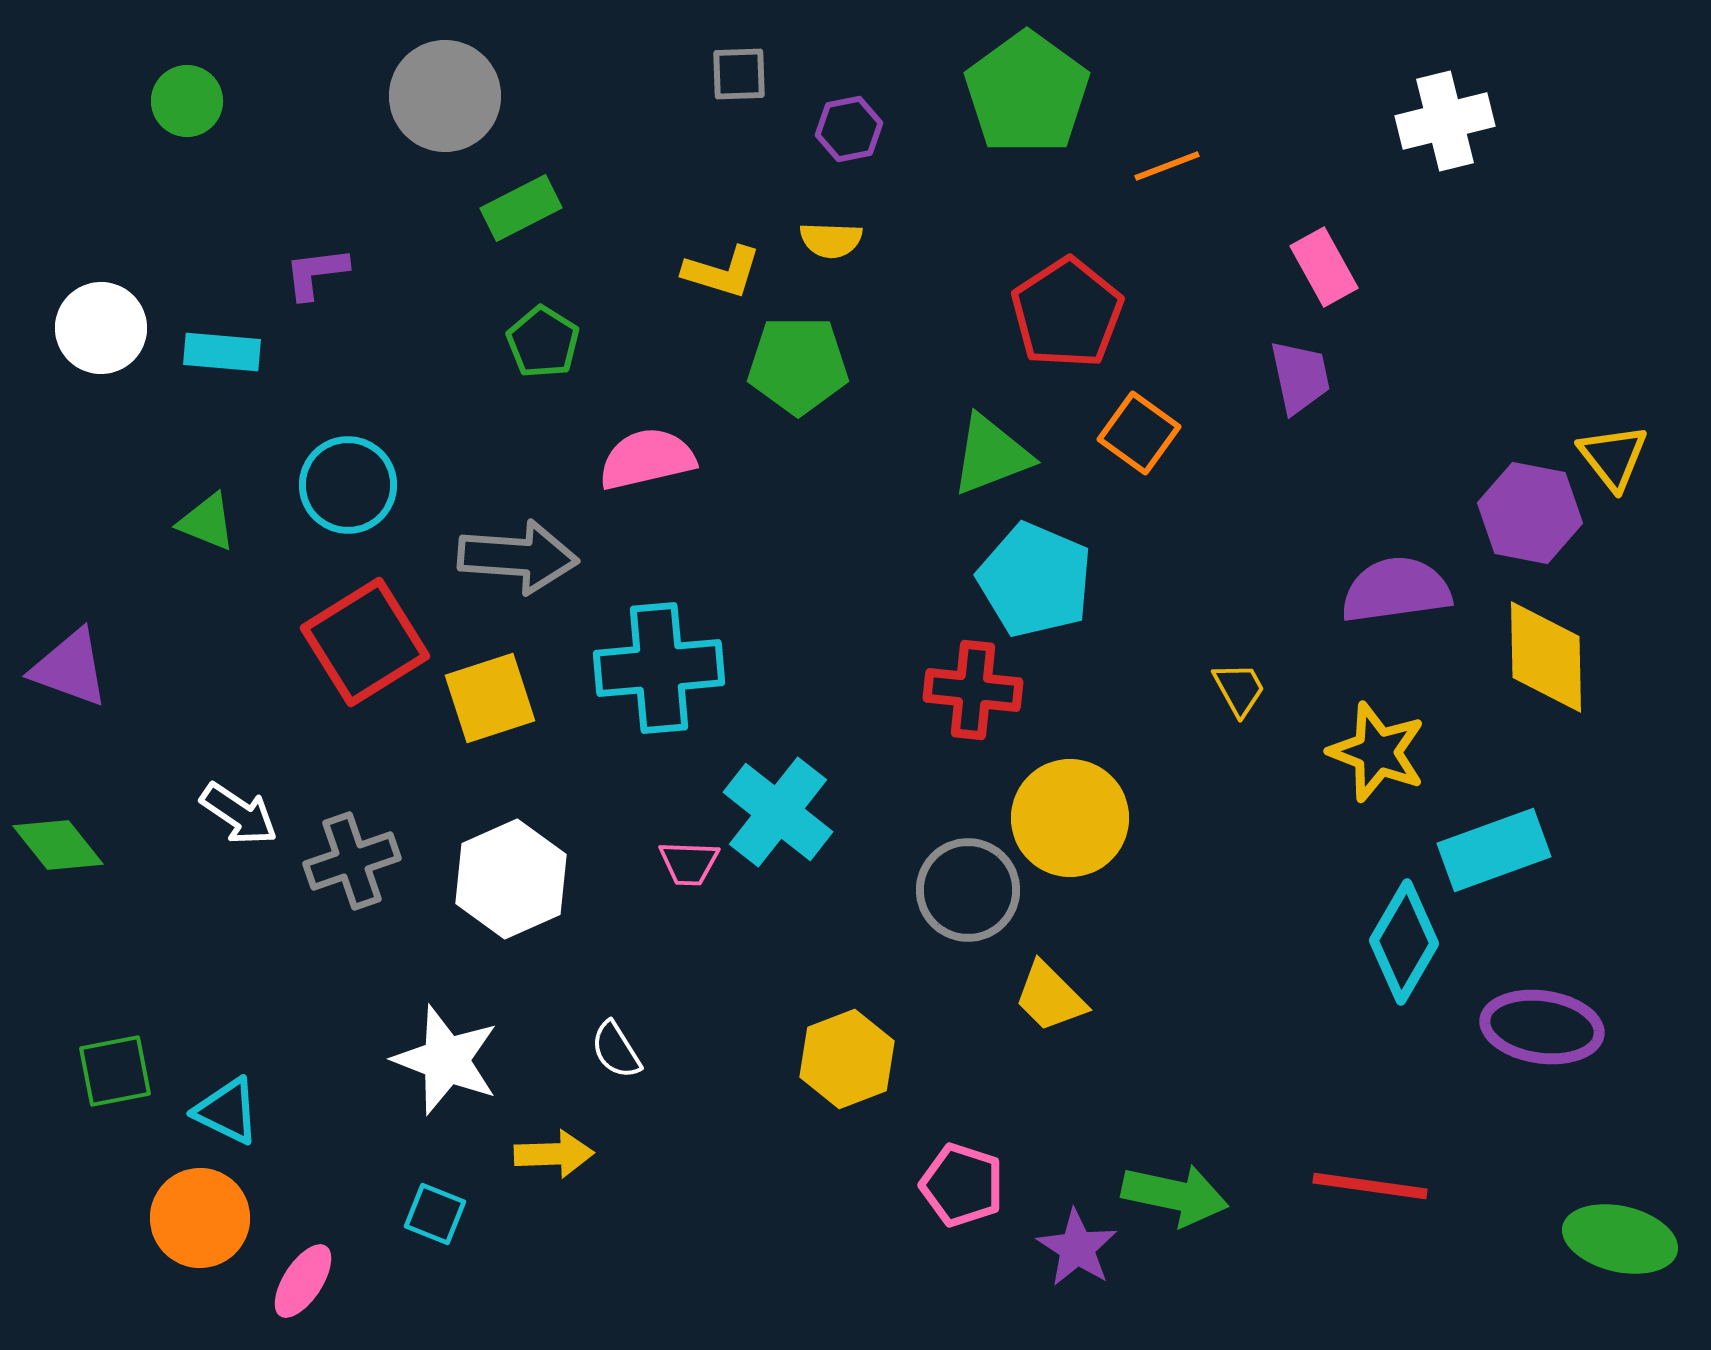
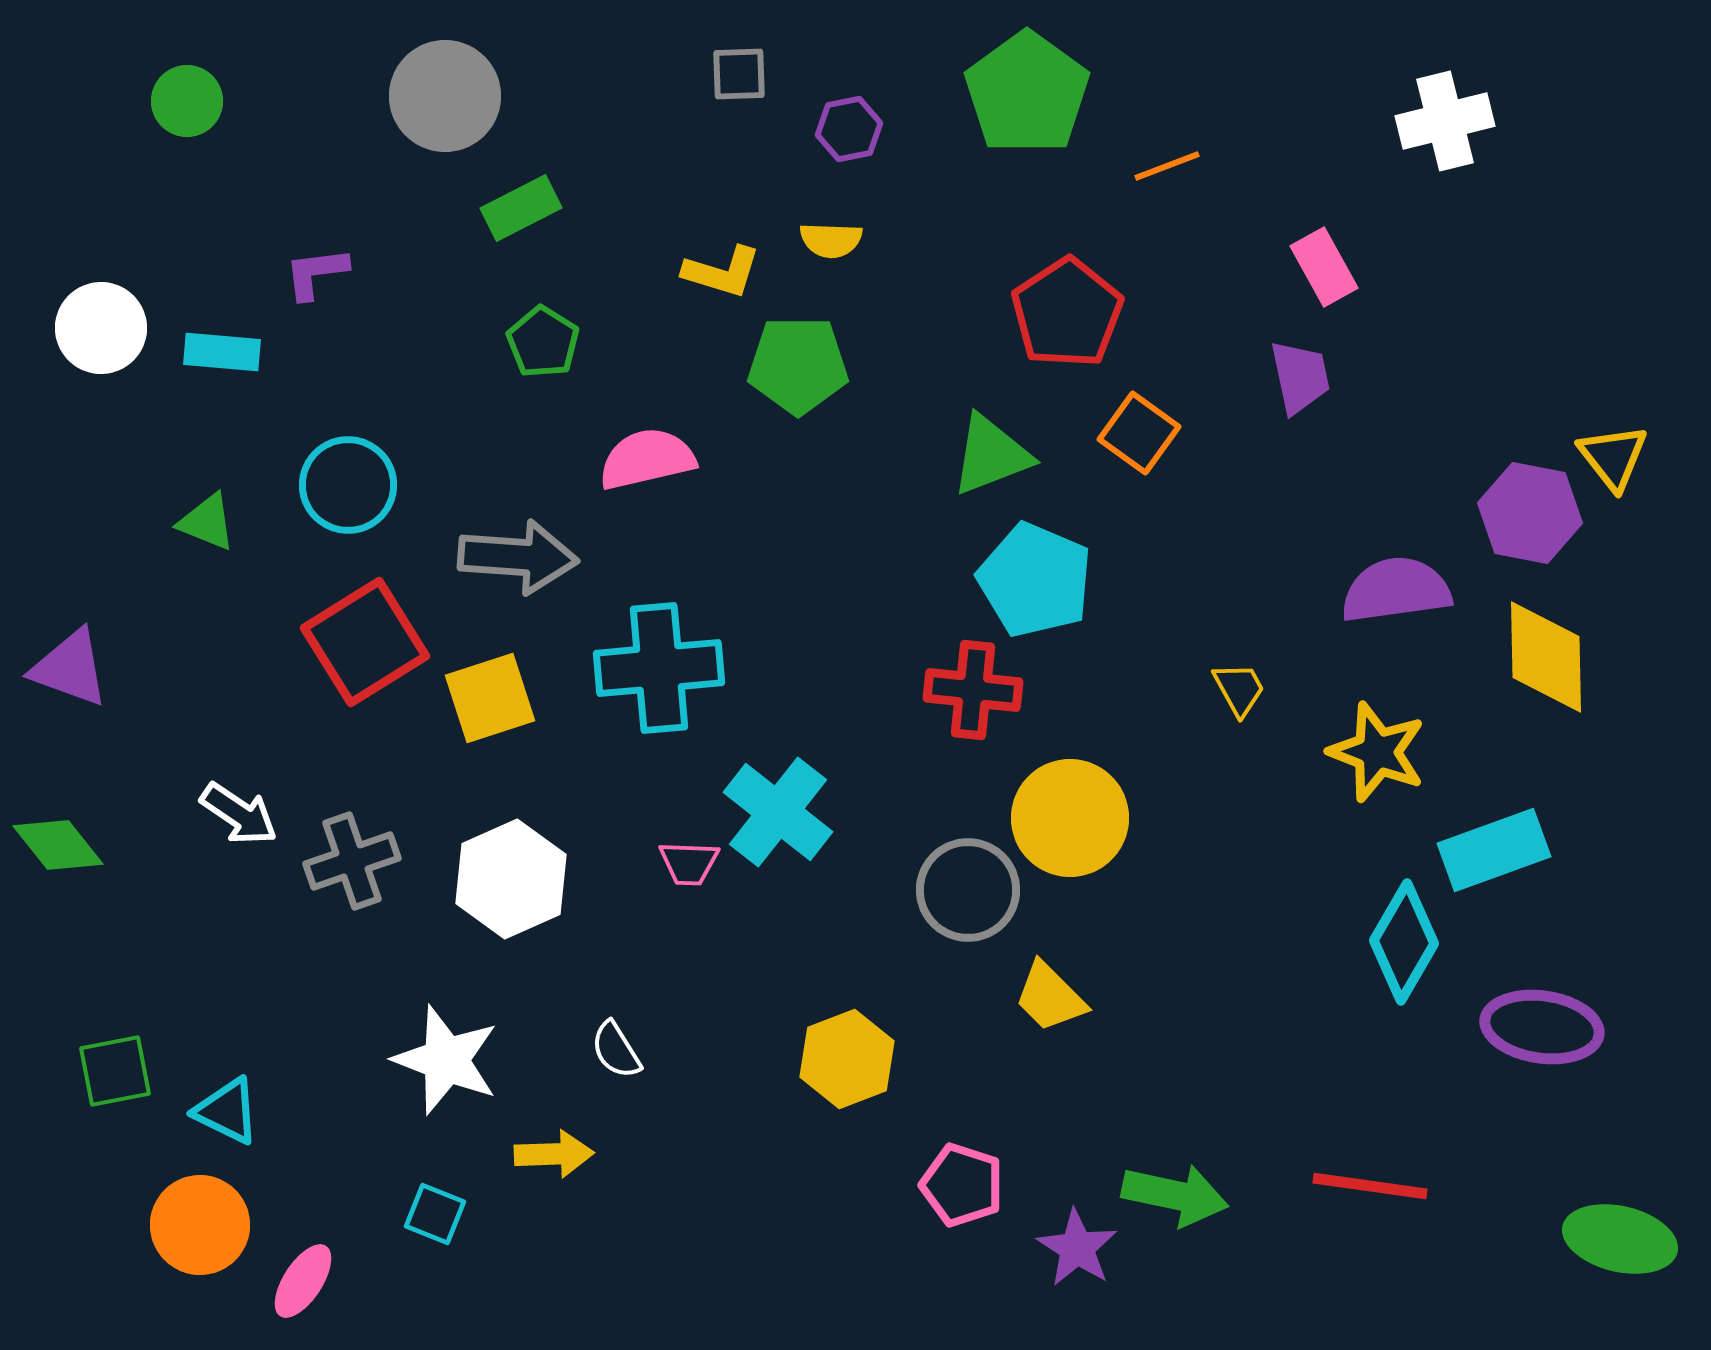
orange circle at (200, 1218): moved 7 px down
